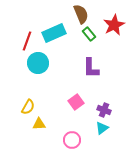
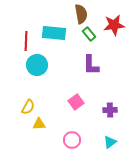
brown semicircle: rotated 12 degrees clockwise
red star: rotated 20 degrees clockwise
cyan rectangle: rotated 30 degrees clockwise
red line: moved 1 px left; rotated 18 degrees counterclockwise
cyan circle: moved 1 px left, 2 px down
purple L-shape: moved 3 px up
purple cross: moved 6 px right; rotated 24 degrees counterclockwise
cyan triangle: moved 8 px right, 14 px down
